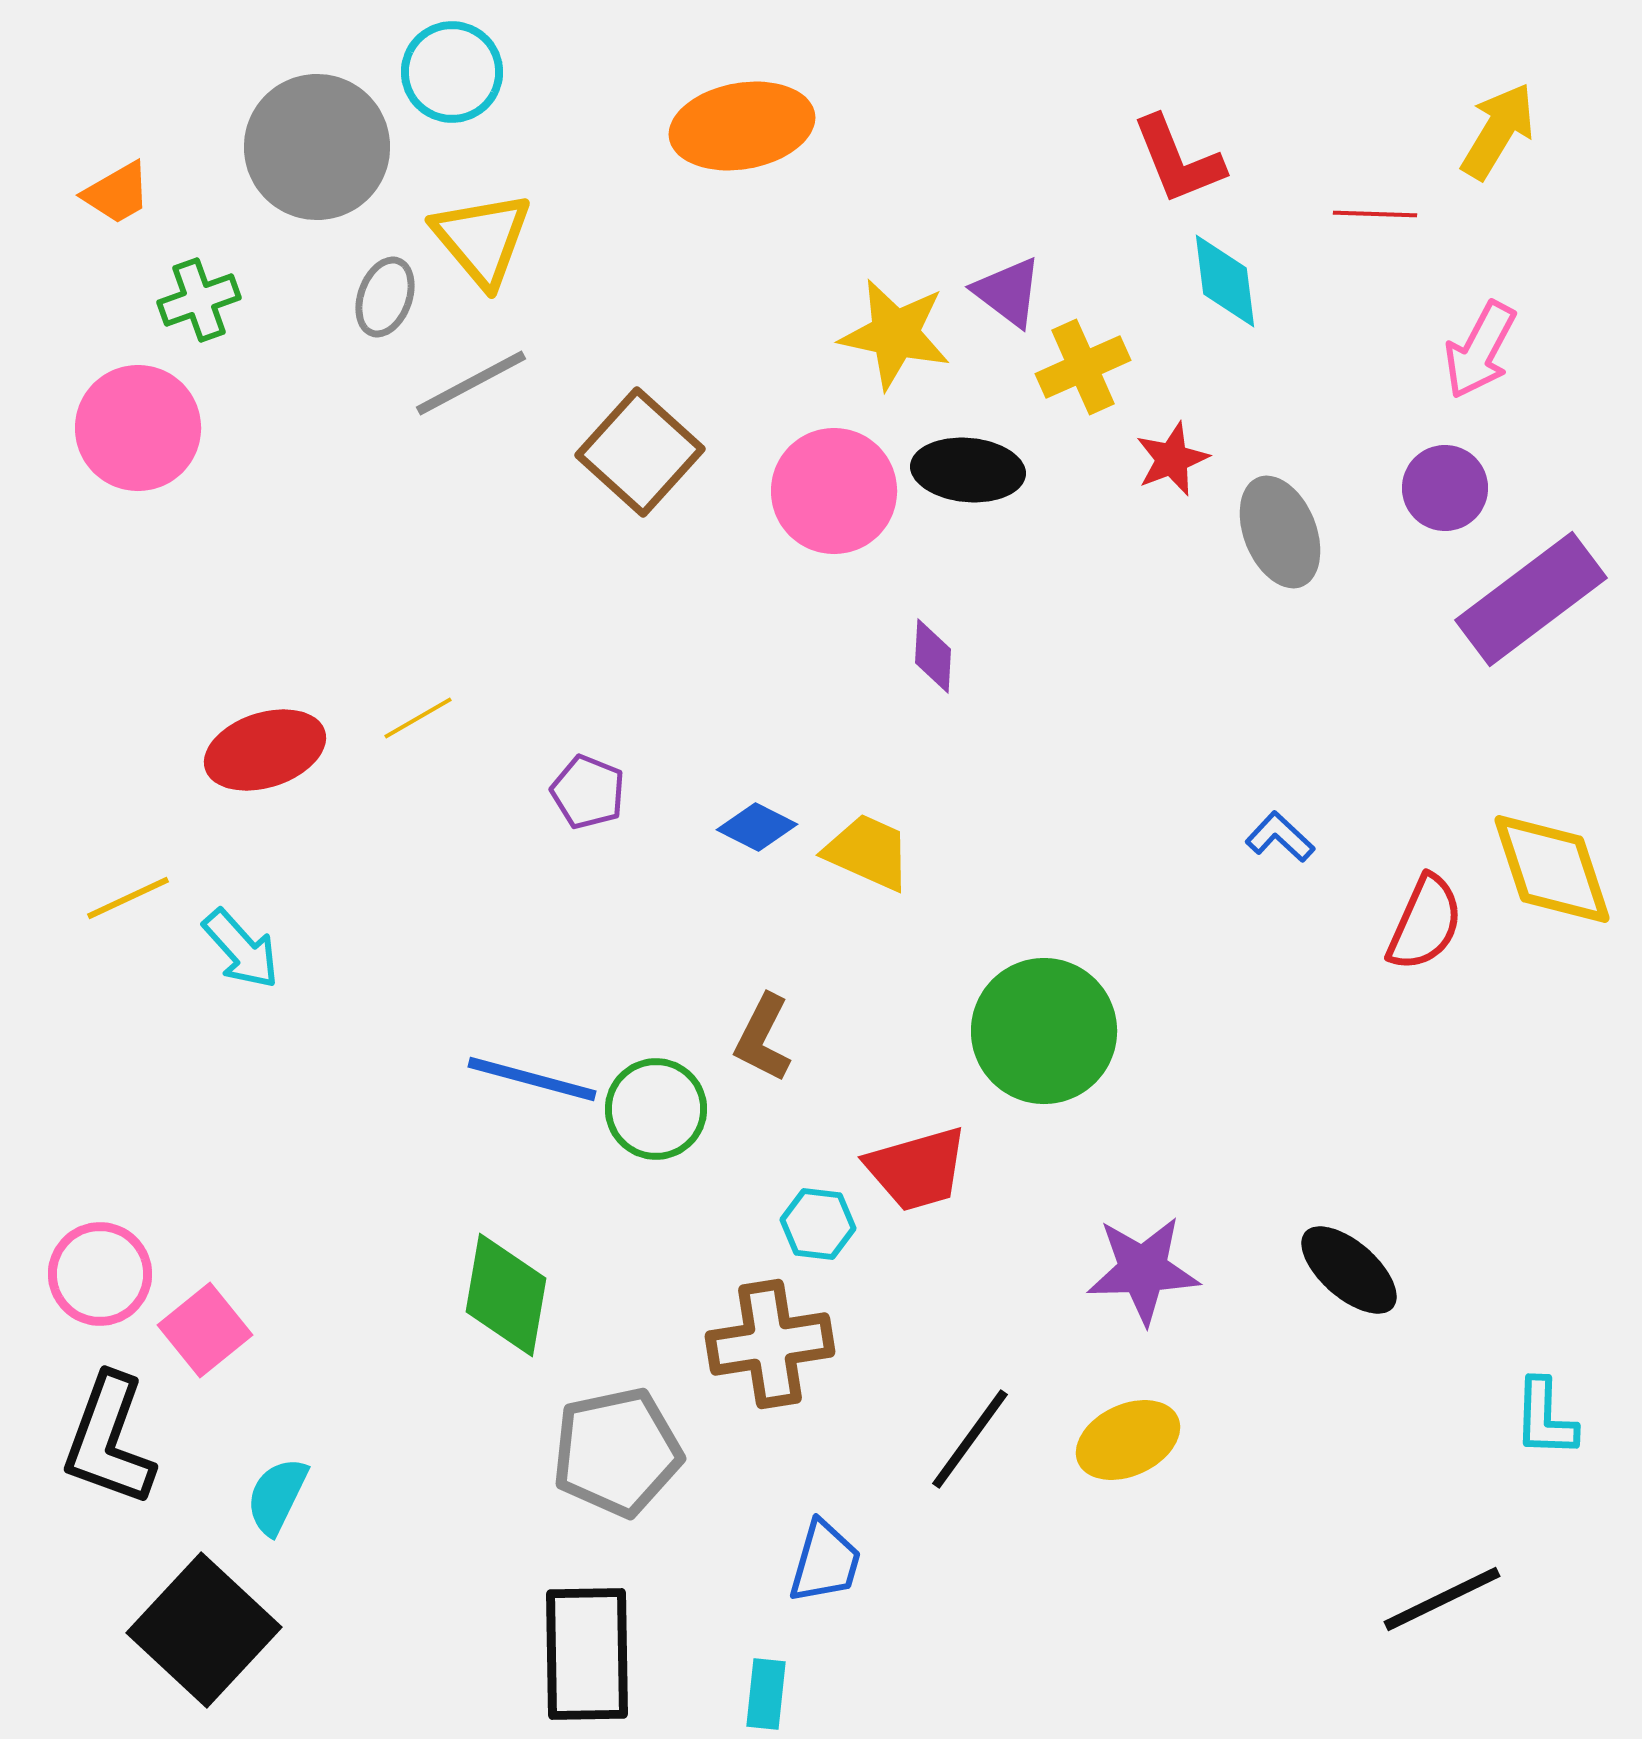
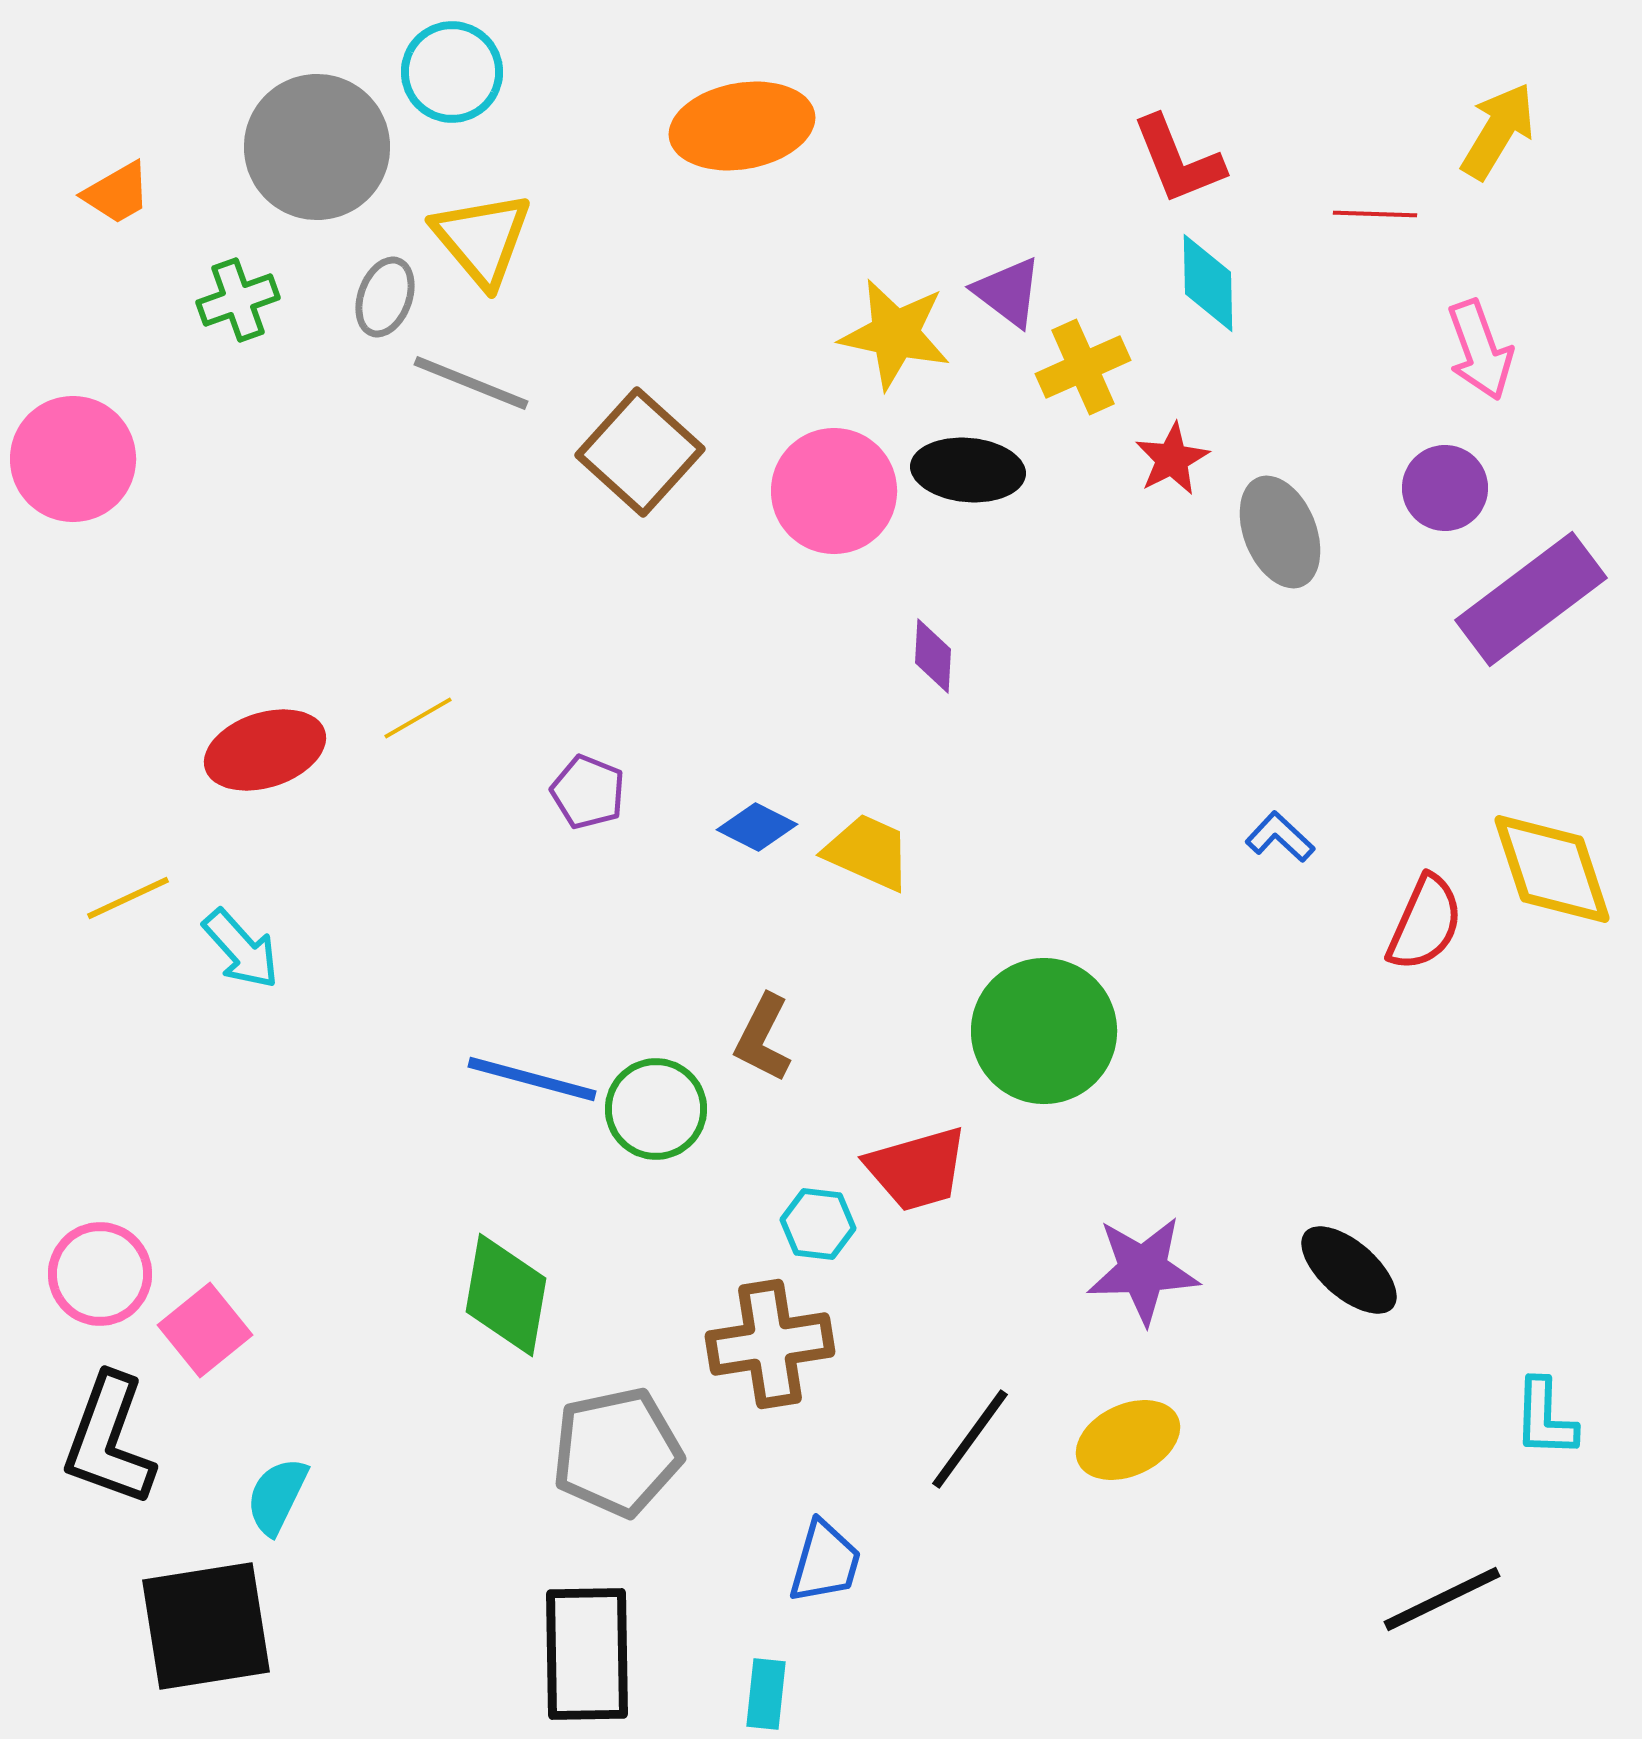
cyan diamond at (1225, 281): moved 17 px left, 2 px down; rotated 6 degrees clockwise
green cross at (199, 300): moved 39 px right
pink arrow at (1480, 350): rotated 48 degrees counterclockwise
gray line at (471, 383): rotated 50 degrees clockwise
pink circle at (138, 428): moved 65 px left, 31 px down
red star at (1172, 459): rotated 6 degrees counterclockwise
black square at (204, 1630): moved 2 px right, 4 px up; rotated 38 degrees clockwise
